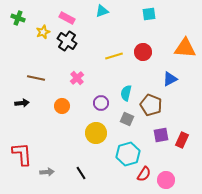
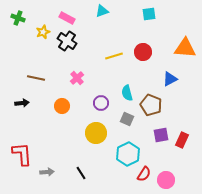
cyan semicircle: moved 1 px right; rotated 28 degrees counterclockwise
cyan hexagon: rotated 10 degrees counterclockwise
